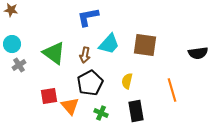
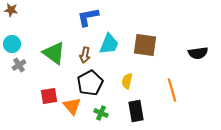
cyan trapezoid: rotated 20 degrees counterclockwise
orange triangle: moved 2 px right
